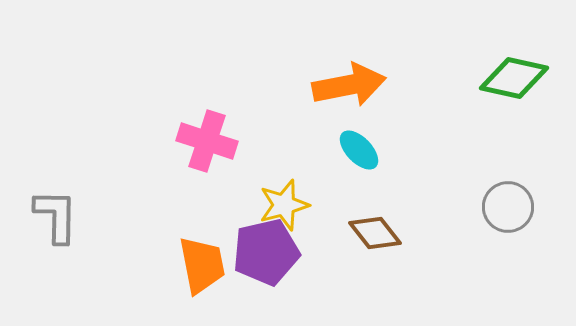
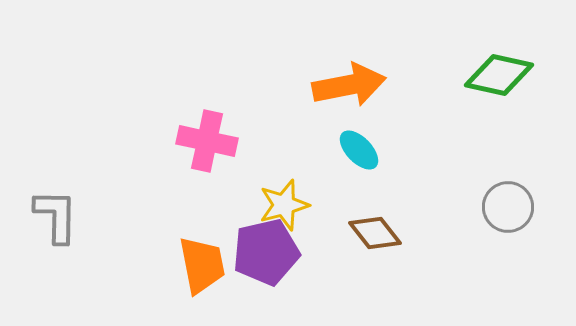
green diamond: moved 15 px left, 3 px up
pink cross: rotated 6 degrees counterclockwise
